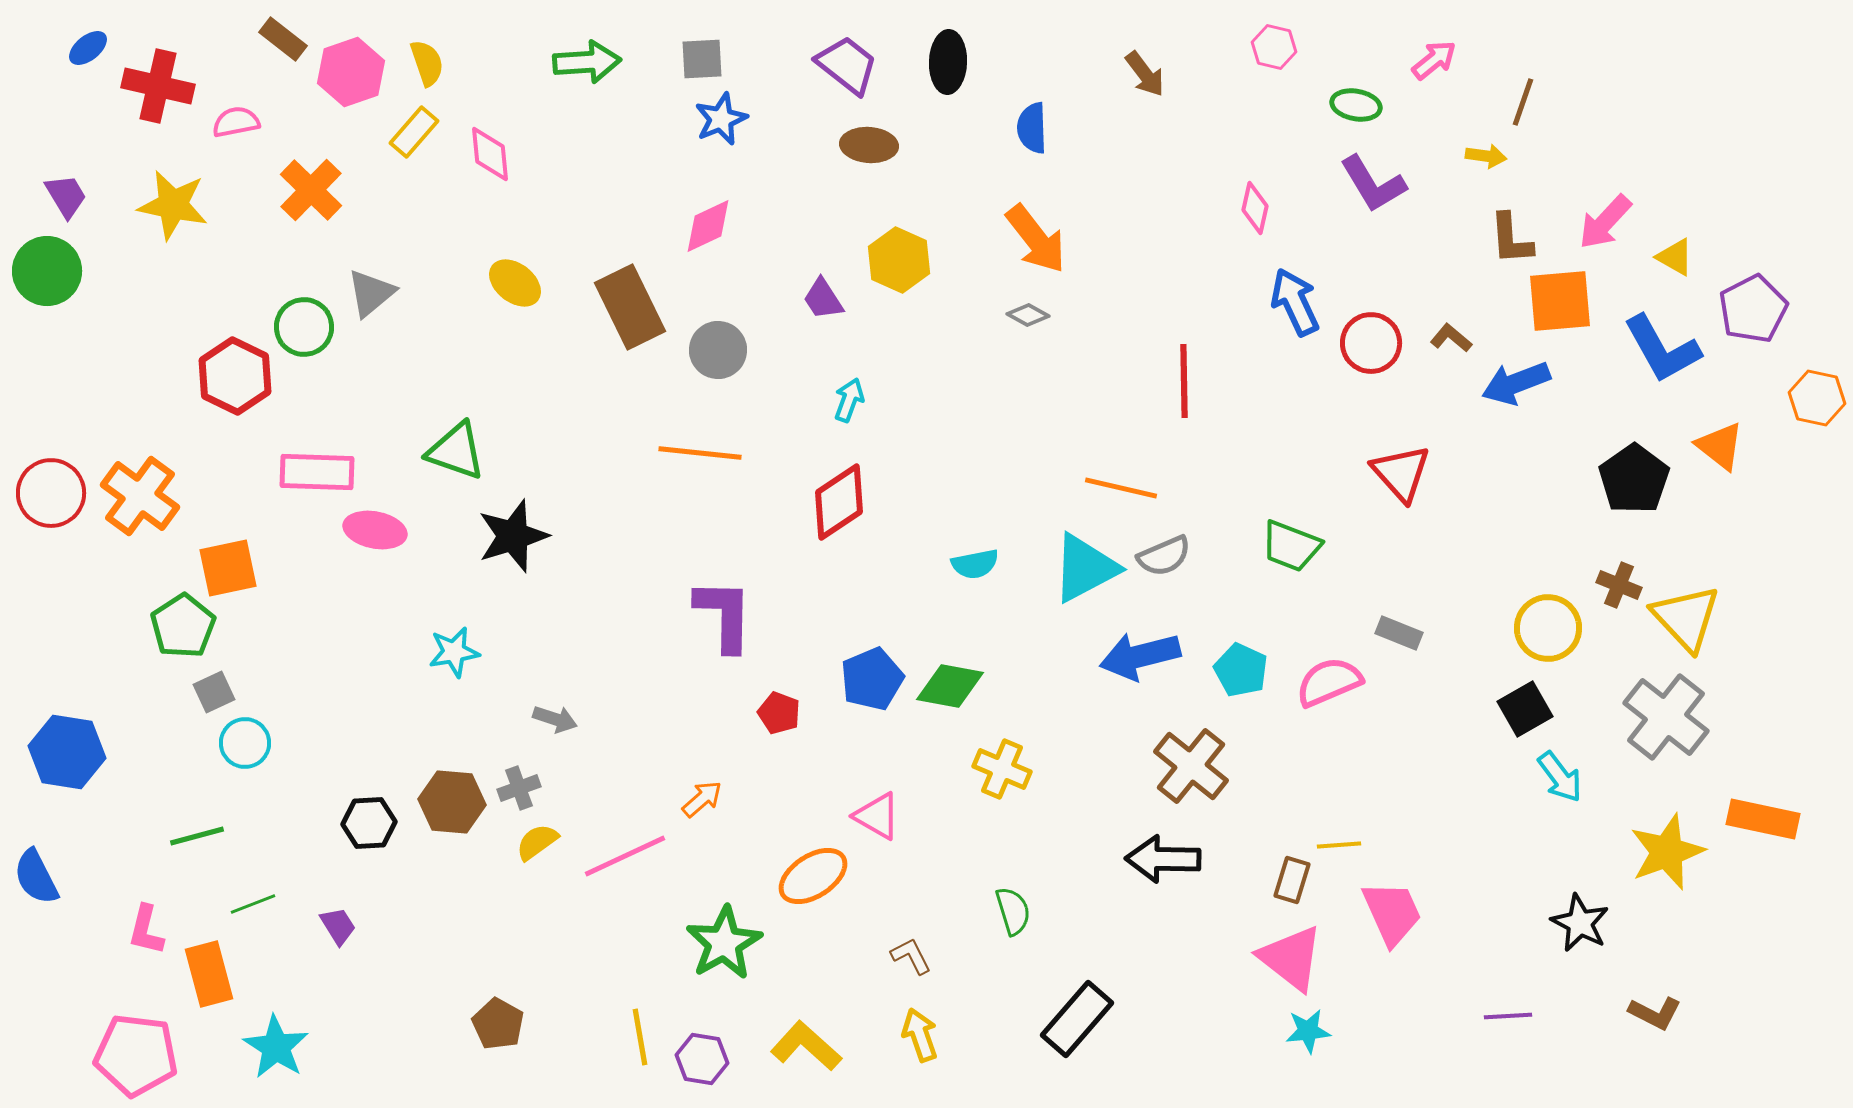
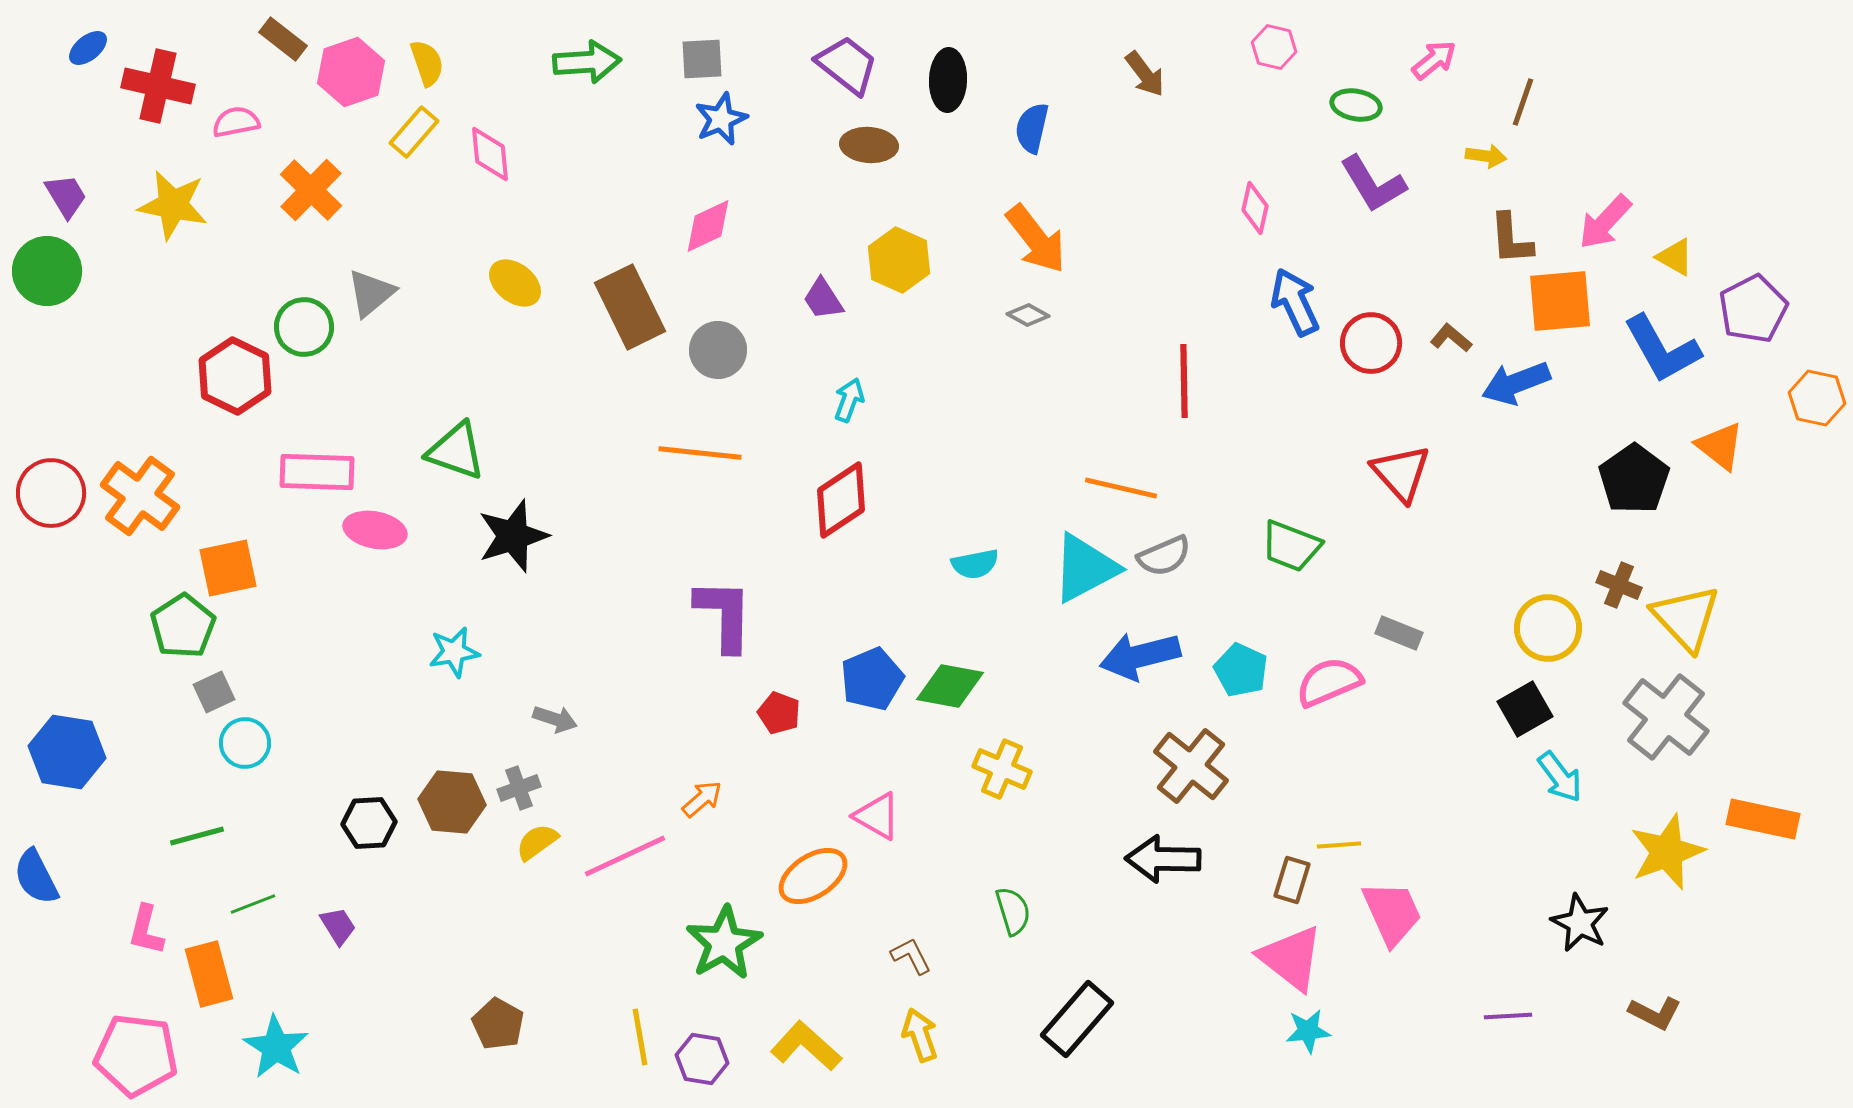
black ellipse at (948, 62): moved 18 px down
blue semicircle at (1032, 128): rotated 15 degrees clockwise
red diamond at (839, 502): moved 2 px right, 2 px up
